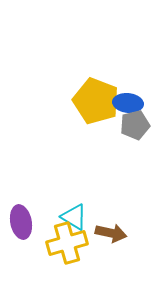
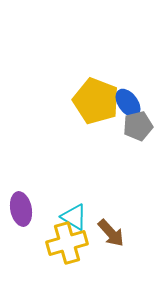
blue ellipse: rotated 48 degrees clockwise
gray pentagon: moved 3 px right, 1 px down
purple ellipse: moved 13 px up
brown arrow: rotated 36 degrees clockwise
